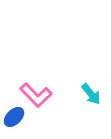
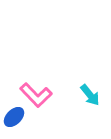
cyan arrow: moved 1 px left, 1 px down
